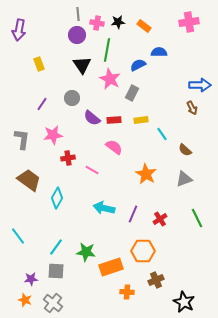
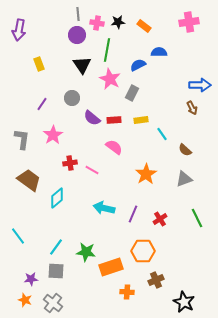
pink star at (53, 135): rotated 24 degrees counterclockwise
red cross at (68, 158): moved 2 px right, 5 px down
orange star at (146, 174): rotated 10 degrees clockwise
cyan diamond at (57, 198): rotated 20 degrees clockwise
